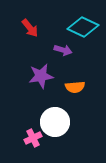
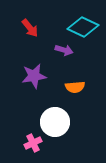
purple arrow: moved 1 px right
purple star: moved 7 px left
pink cross: moved 5 px down
